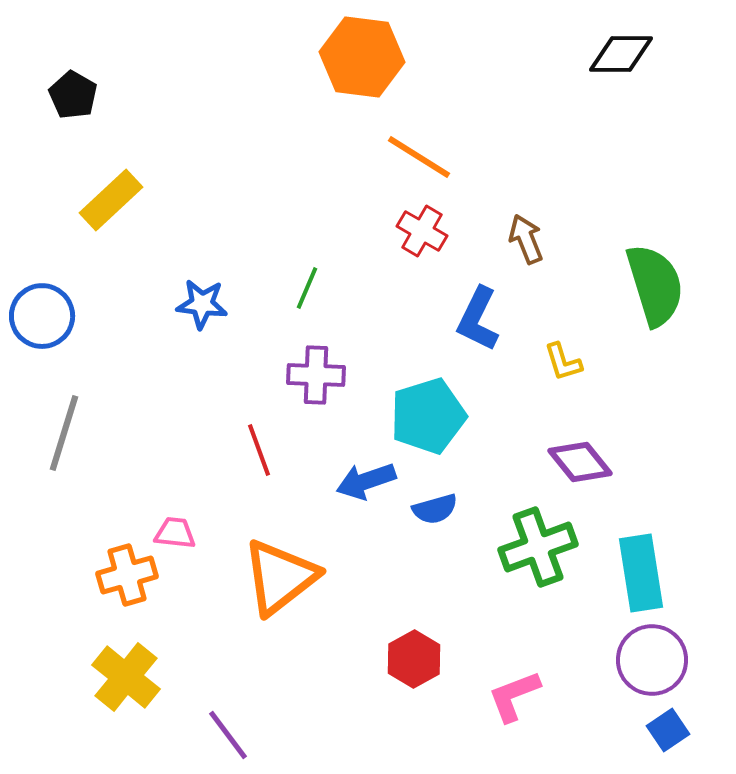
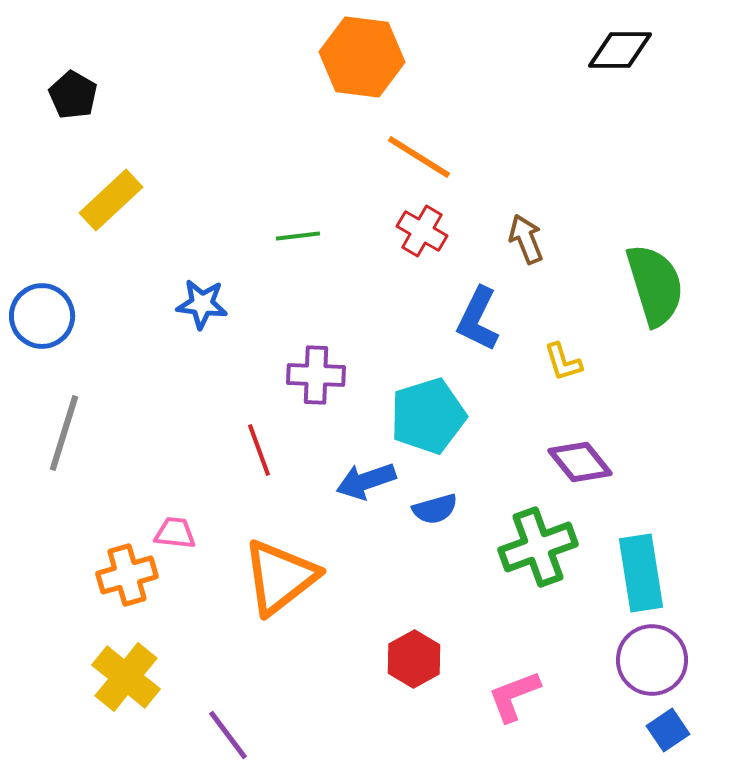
black diamond: moved 1 px left, 4 px up
green line: moved 9 px left, 52 px up; rotated 60 degrees clockwise
